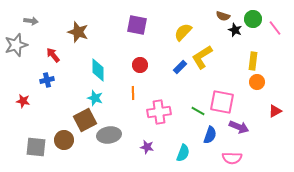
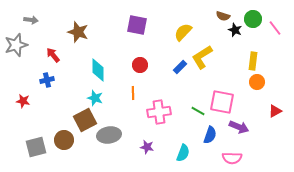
gray arrow: moved 1 px up
gray square: rotated 20 degrees counterclockwise
